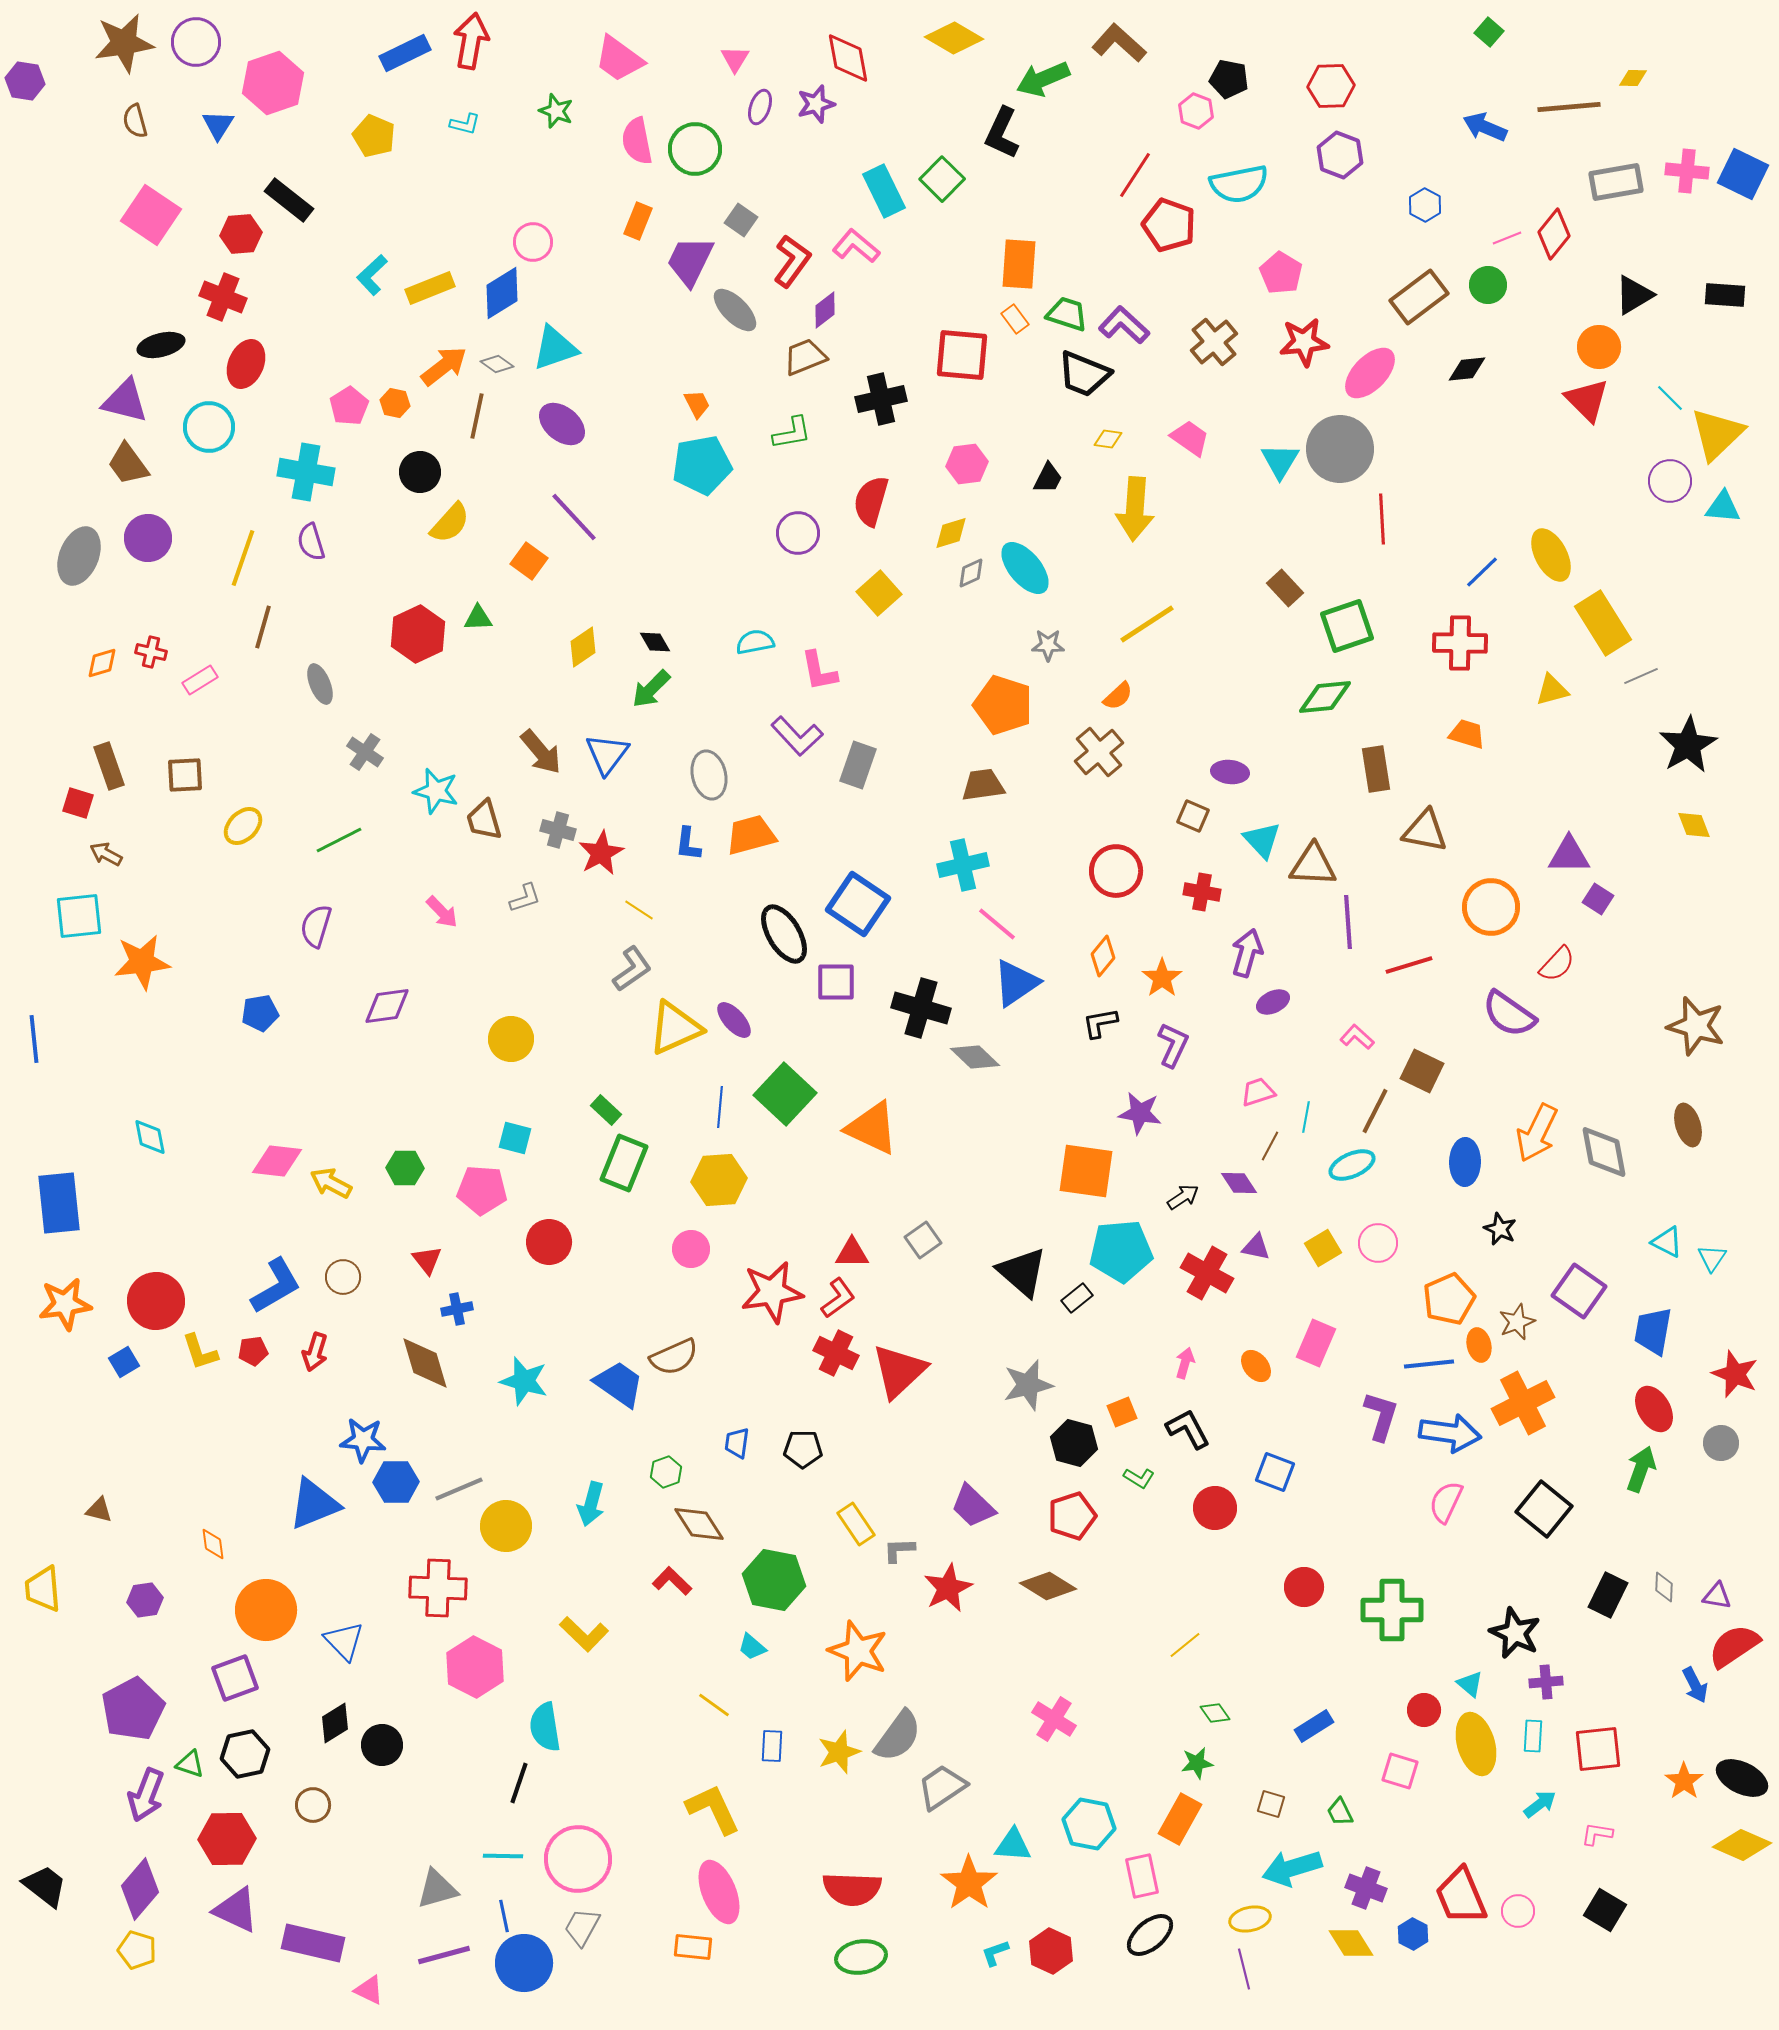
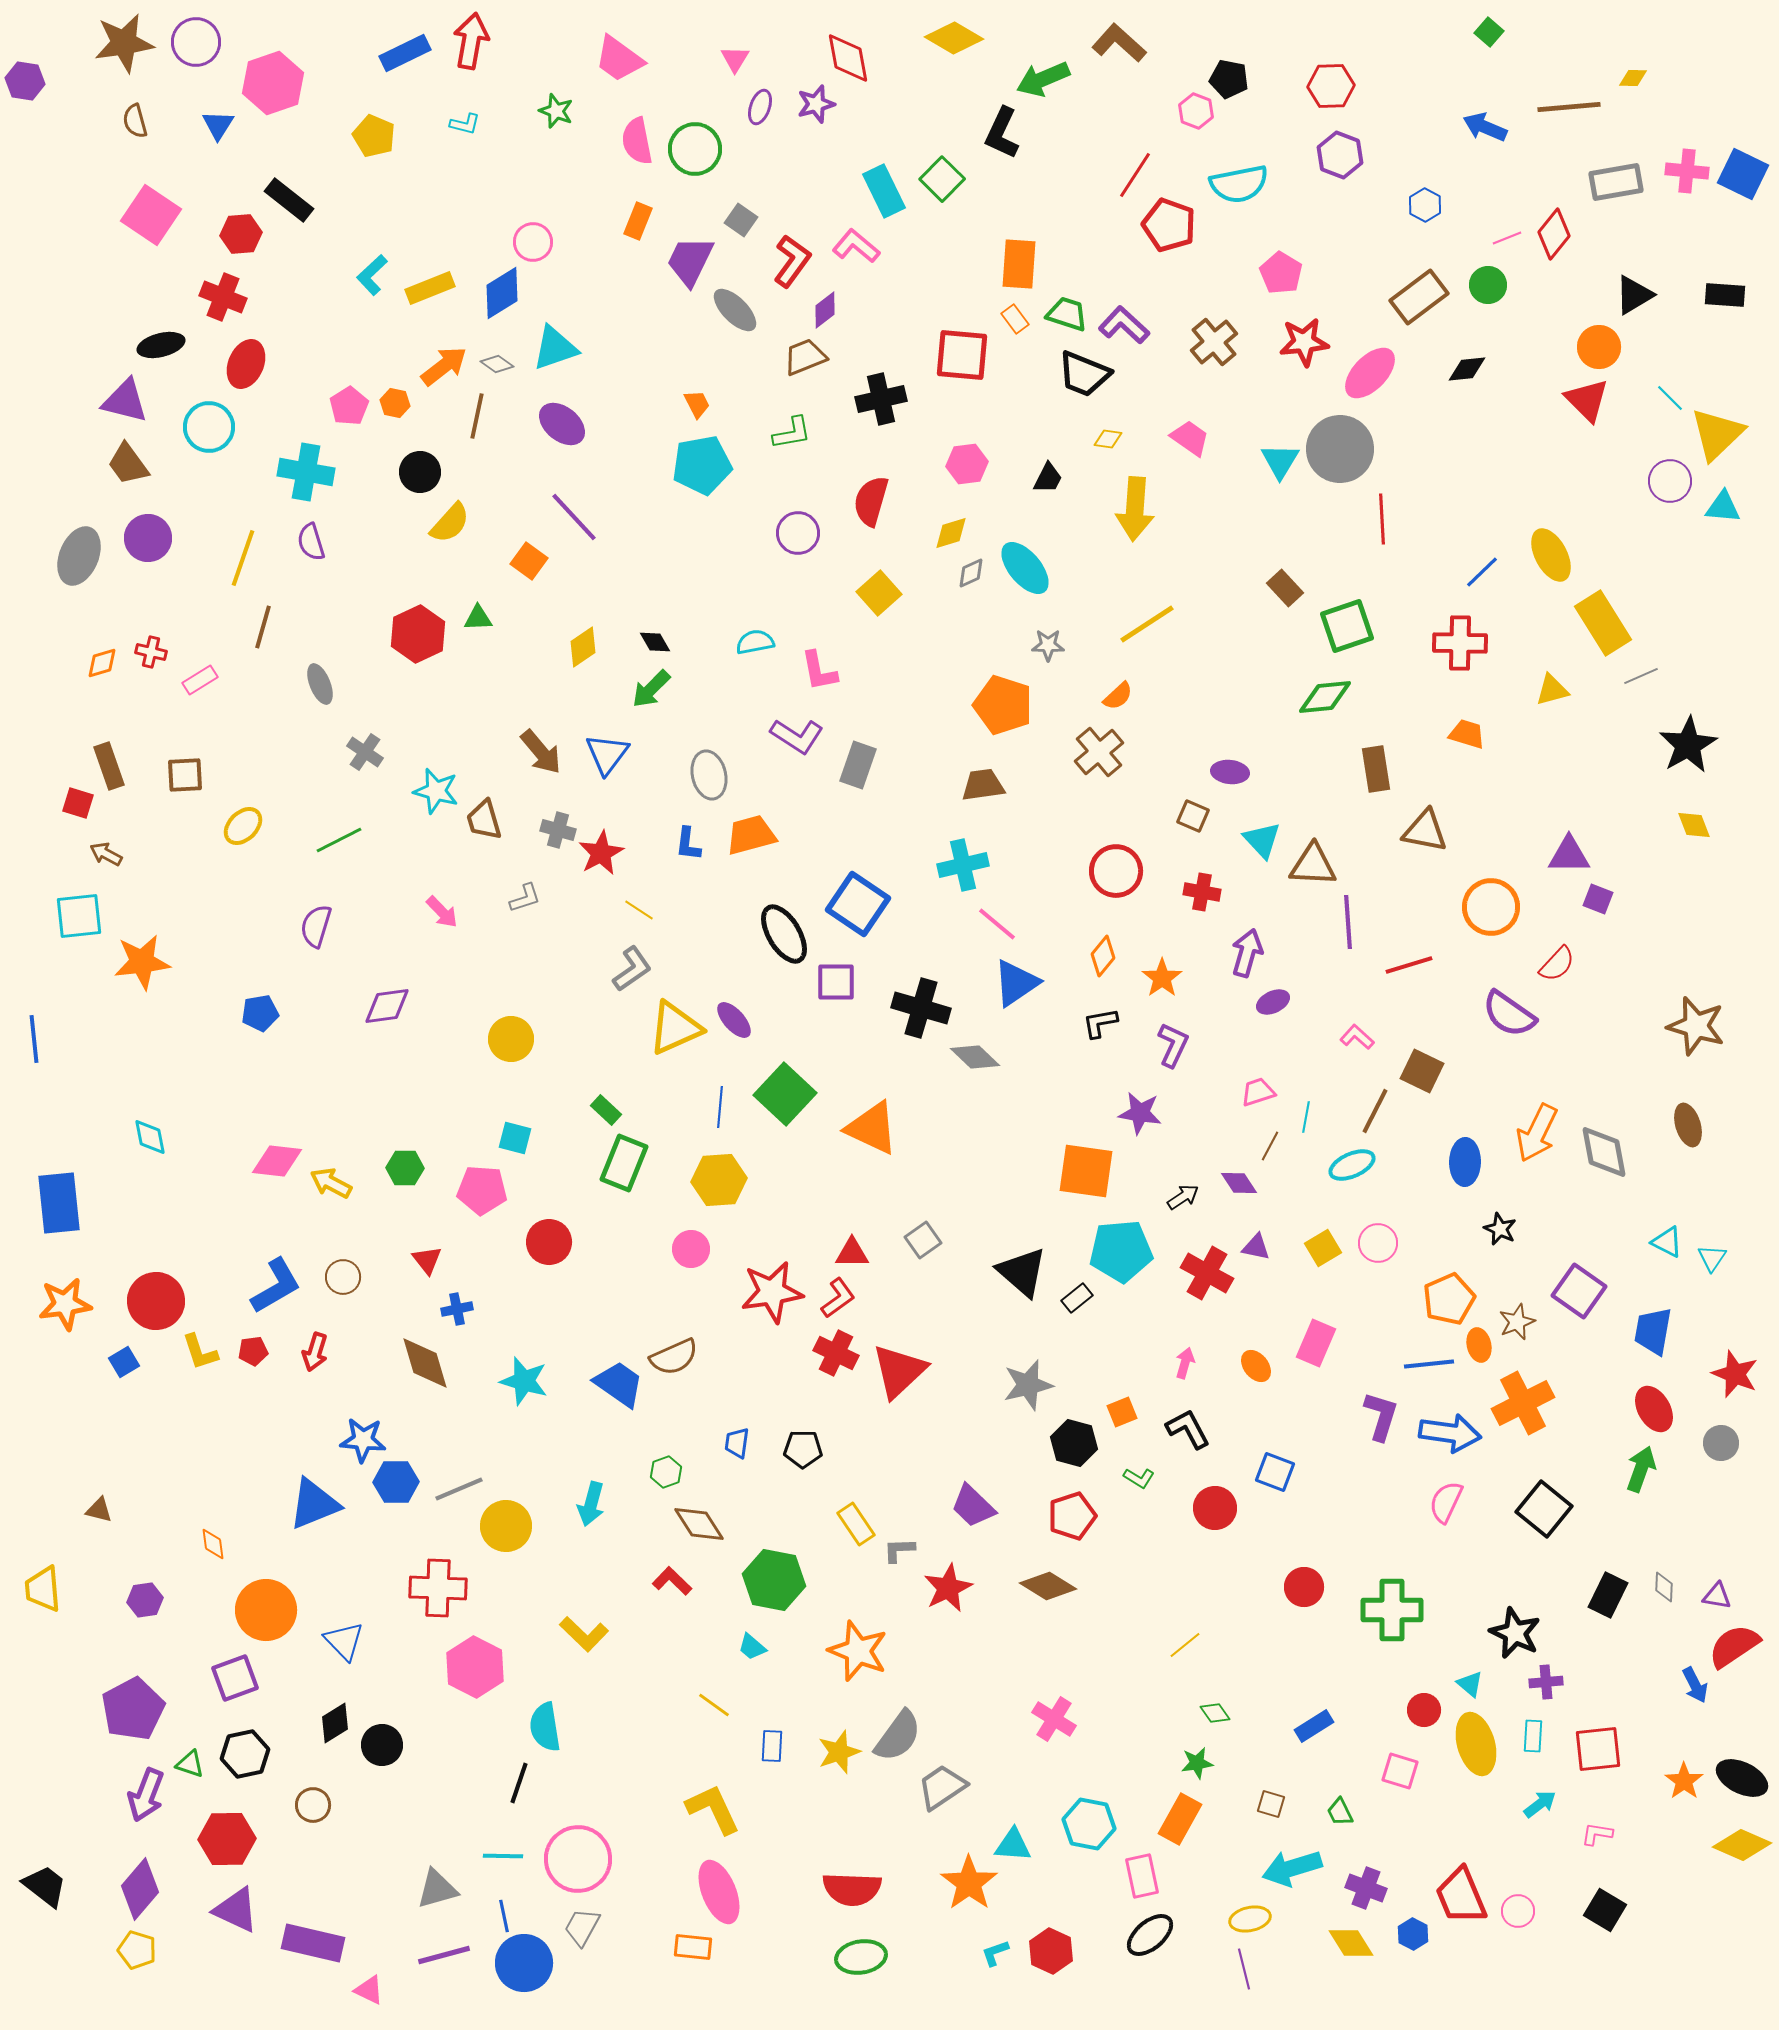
purple L-shape at (797, 736): rotated 14 degrees counterclockwise
purple square at (1598, 899): rotated 12 degrees counterclockwise
